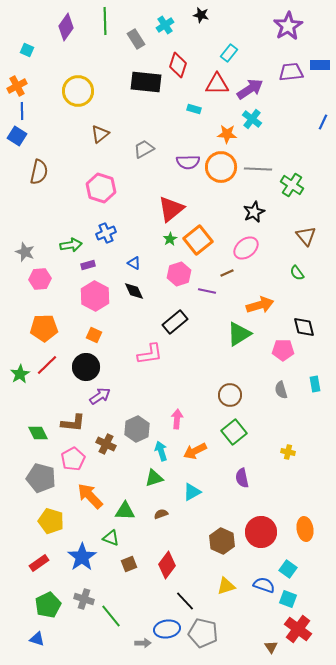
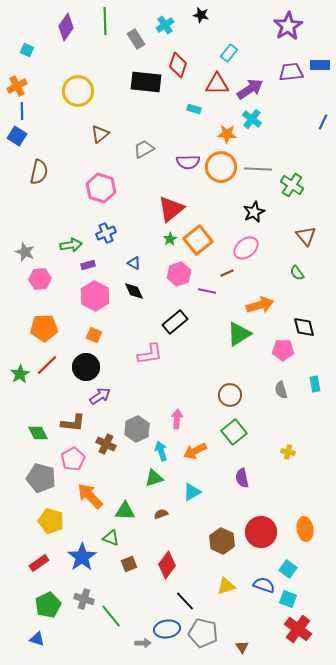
brown triangle at (271, 647): moved 29 px left
